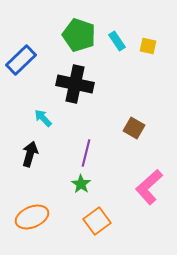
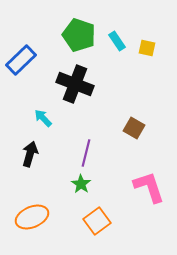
yellow square: moved 1 px left, 2 px down
black cross: rotated 9 degrees clockwise
pink L-shape: rotated 114 degrees clockwise
